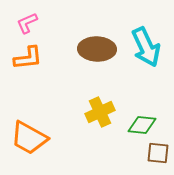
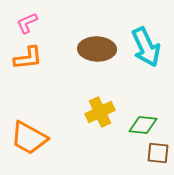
green diamond: moved 1 px right
